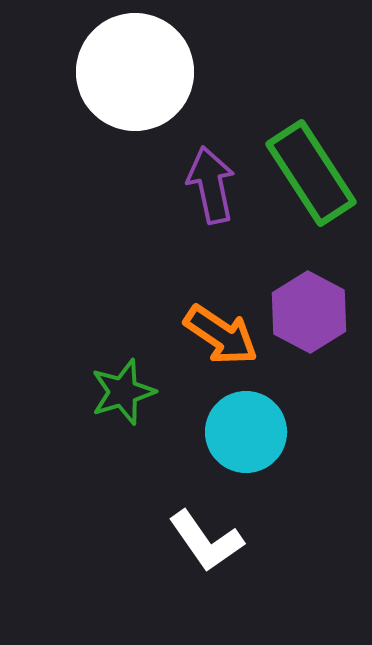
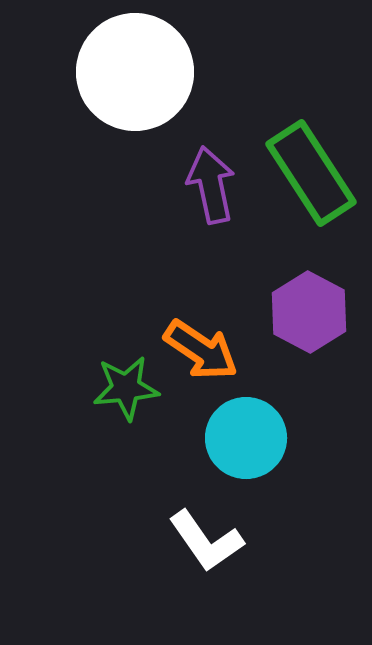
orange arrow: moved 20 px left, 15 px down
green star: moved 3 px right, 4 px up; rotated 12 degrees clockwise
cyan circle: moved 6 px down
